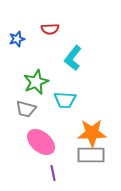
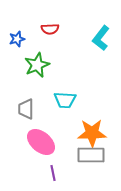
cyan L-shape: moved 28 px right, 20 px up
green star: moved 1 px right, 17 px up
gray trapezoid: rotated 75 degrees clockwise
